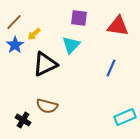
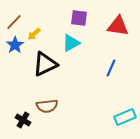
cyan triangle: moved 2 px up; rotated 18 degrees clockwise
brown semicircle: rotated 20 degrees counterclockwise
